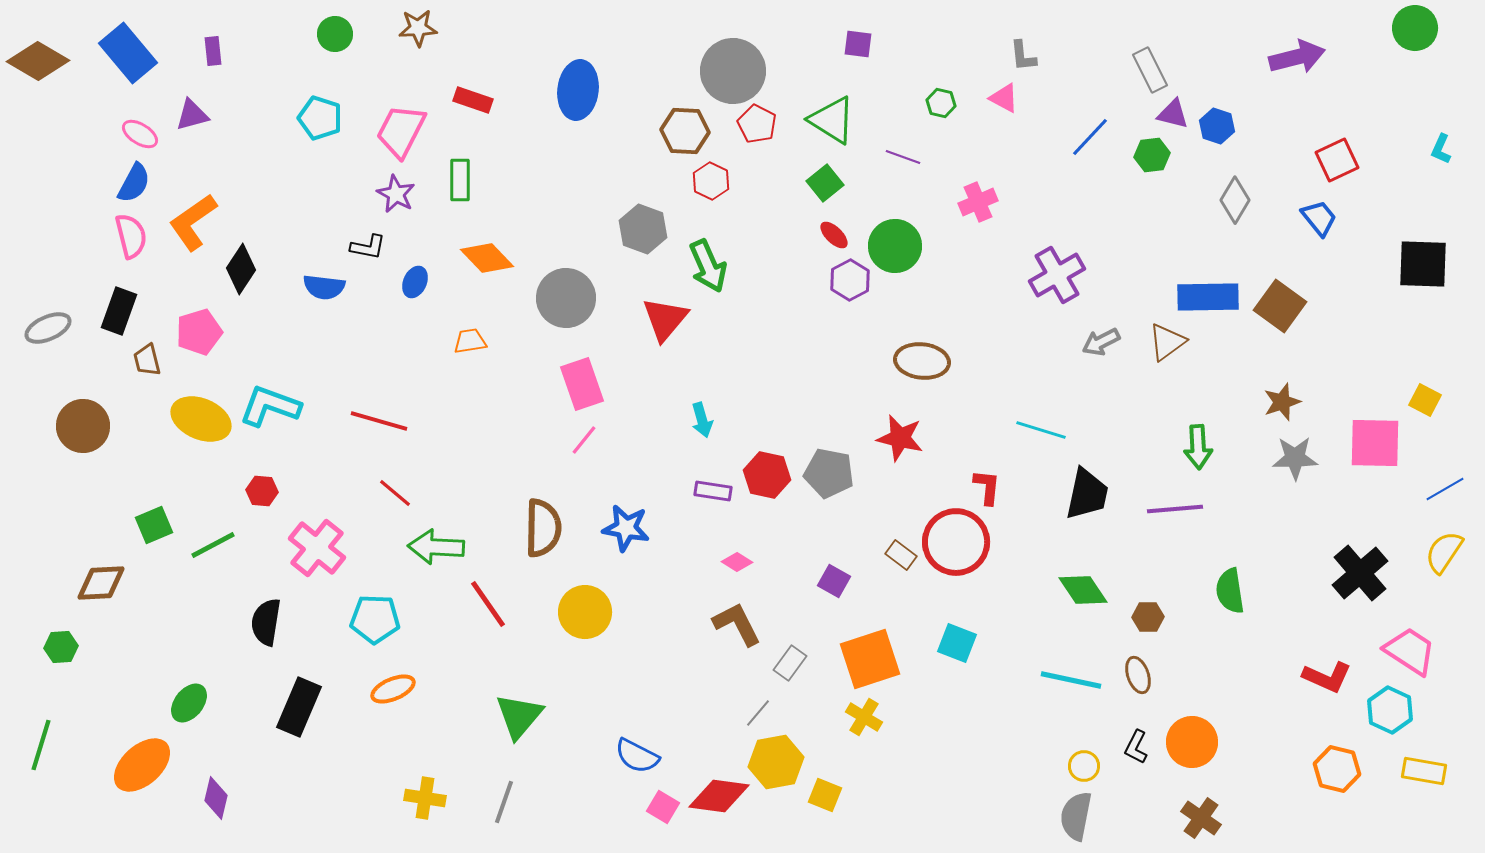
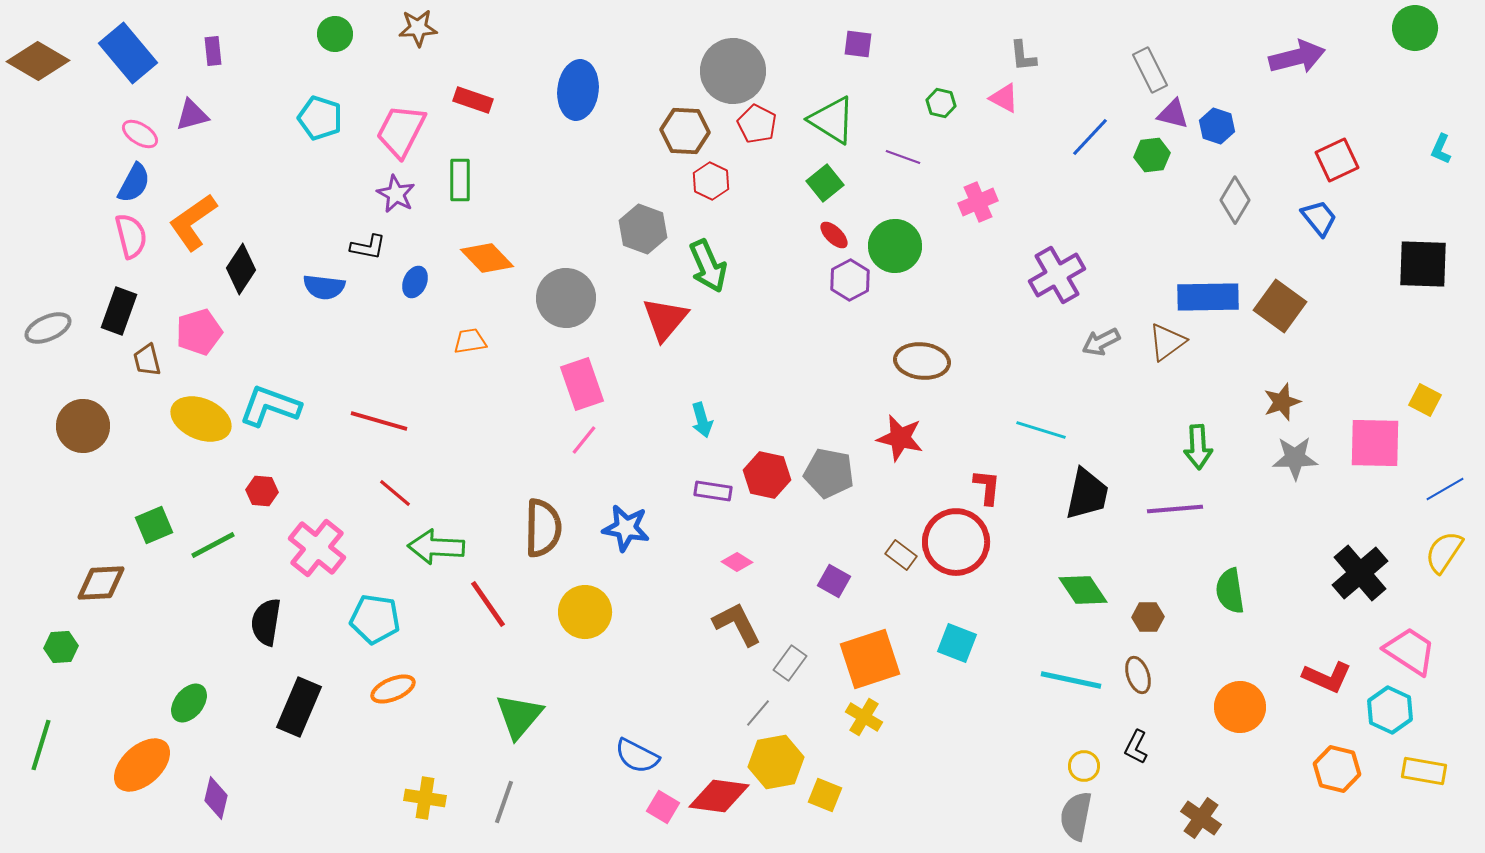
cyan pentagon at (375, 619): rotated 6 degrees clockwise
orange circle at (1192, 742): moved 48 px right, 35 px up
